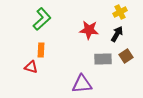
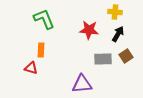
yellow cross: moved 5 px left; rotated 32 degrees clockwise
green L-shape: moved 2 px right; rotated 70 degrees counterclockwise
black arrow: moved 1 px right
red triangle: moved 1 px down
